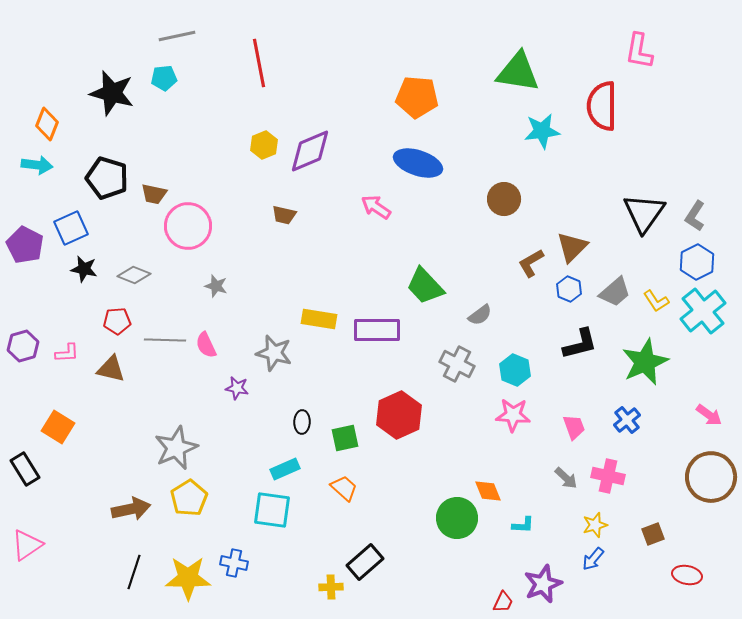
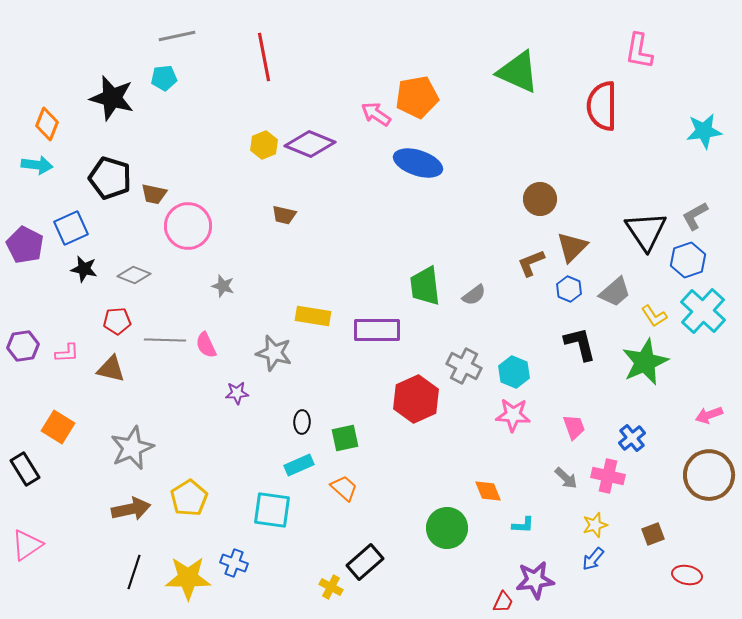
red line at (259, 63): moved 5 px right, 6 px up
green triangle at (518, 72): rotated 15 degrees clockwise
black star at (112, 93): moved 5 px down
orange pentagon at (417, 97): rotated 15 degrees counterclockwise
cyan star at (542, 131): moved 162 px right
purple diamond at (310, 151): moved 7 px up; rotated 45 degrees clockwise
black pentagon at (107, 178): moved 3 px right
brown circle at (504, 199): moved 36 px right
pink arrow at (376, 207): moved 93 px up
black triangle at (644, 213): moved 2 px right, 18 px down; rotated 9 degrees counterclockwise
gray L-shape at (695, 216): rotated 28 degrees clockwise
blue hexagon at (697, 262): moved 9 px left, 2 px up; rotated 8 degrees clockwise
brown L-shape at (531, 263): rotated 8 degrees clockwise
gray star at (216, 286): moved 7 px right
green trapezoid at (425, 286): rotated 36 degrees clockwise
yellow L-shape at (656, 301): moved 2 px left, 15 px down
cyan cross at (703, 311): rotated 9 degrees counterclockwise
gray semicircle at (480, 315): moved 6 px left, 20 px up
yellow rectangle at (319, 319): moved 6 px left, 3 px up
black L-shape at (580, 344): rotated 90 degrees counterclockwise
purple hexagon at (23, 346): rotated 8 degrees clockwise
gray cross at (457, 364): moved 7 px right, 2 px down
cyan hexagon at (515, 370): moved 1 px left, 2 px down
purple star at (237, 388): moved 5 px down; rotated 15 degrees counterclockwise
red hexagon at (399, 415): moved 17 px right, 16 px up
pink arrow at (709, 415): rotated 124 degrees clockwise
blue cross at (627, 420): moved 5 px right, 18 px down
gray star at (176, 448): moved 44 px left
cyan rectangle at (285, 469): moved 14 px right, 4 px up
brown circle at (711, 477): moved 2 px left, 2 px up
green circle at (457, 518): moved 10 px left, 10 px down
blue cross at (234, 563): rotated 8 degrees clockwise
purple star at (543, 584): moved 8 px left, 4 px up; rotated 15 degrees clockwise
yellow cross at (331, 587): rotated 30 degrees clockwise
